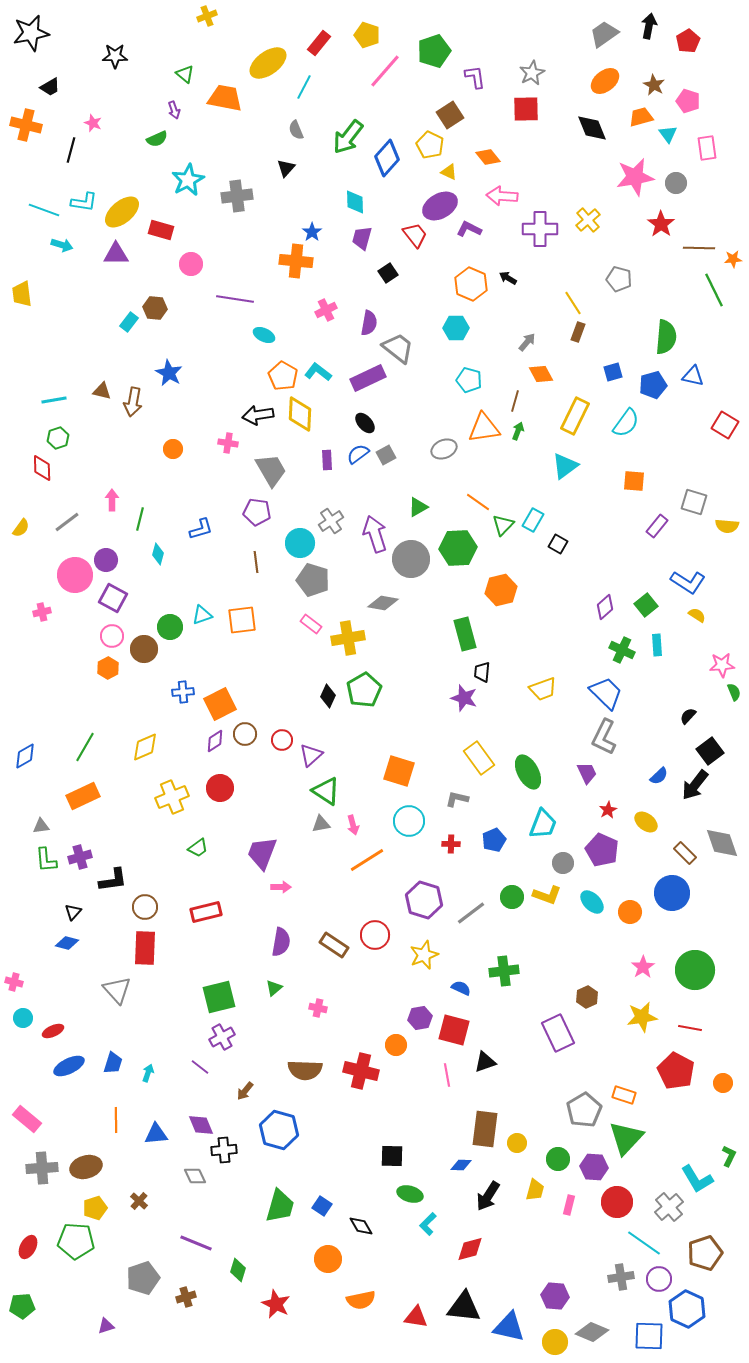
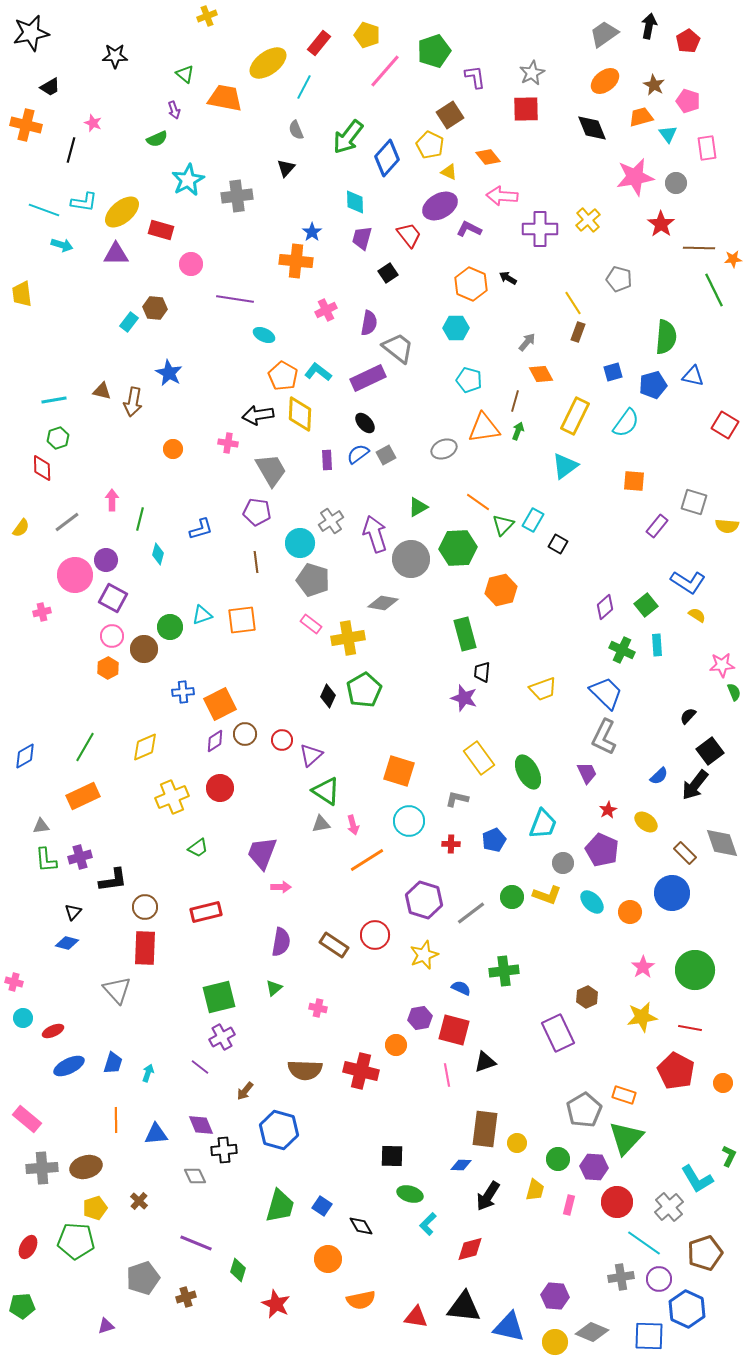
red trapezoid at (415, 235): moved 6 px left
